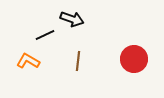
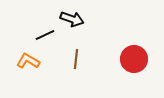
brown line: moved 2 px left, 2 px up
